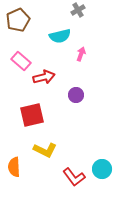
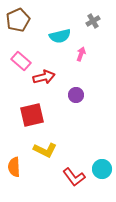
gray cross: moved 15 px right, 11 px down
